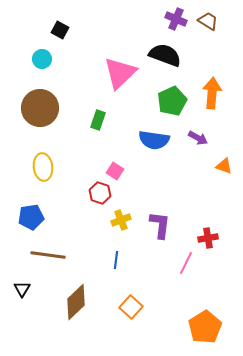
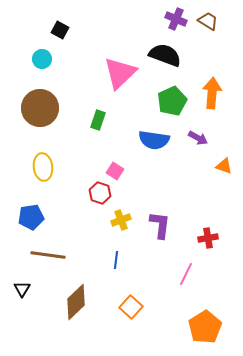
pink line: moved 11 px down
